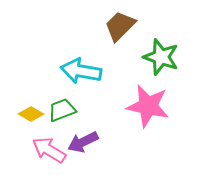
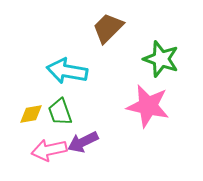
brown trapezoid: moved 12 px left, 2 px down
green star: moved 2 px down
cyan arrow: moved 14 px left
green trapezoid: moved 2 px left, 2 px down; rotated 88 degrees counterclockwise
yellow diamond: rotated 40 degrees counterclockwise
pink arrow: rotated 44 degrees counterclockwise
